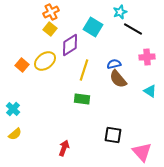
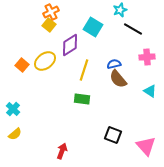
cyan star: moved 2 px up
yellow square: moved 1 px left, 4 px up
black square: rotated 12 degrees clockwise
red arrow: moved 2 px left, 3 px down
pink triangle: moved 4 px right, 6 px up
